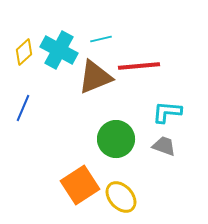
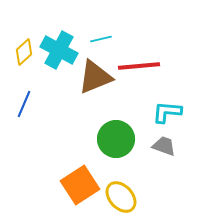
blue line: moved 1 px right, 4 px up
